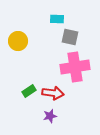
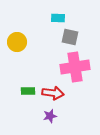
cyan rectangle: moved 1 px right, 1 px up
yellow circle: moved 1 px left, 1 px down
green rectangle: moved 1 px left; rotated 32 degrees clockwise
